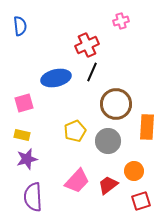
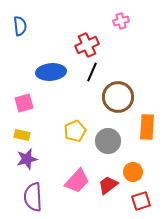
blue ellipse: moved 5 px left, 6 px up; rotated 8 degrees clockwise
brown circle: moved 2 px right, 7 px up
orange circle: moved 1 px left, 1 px down
